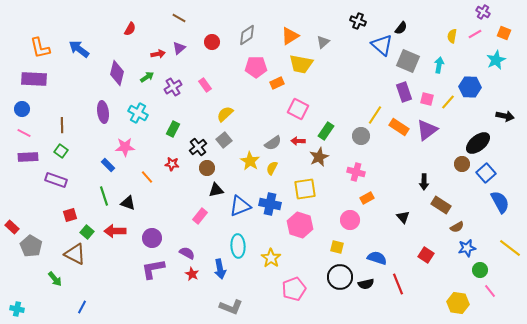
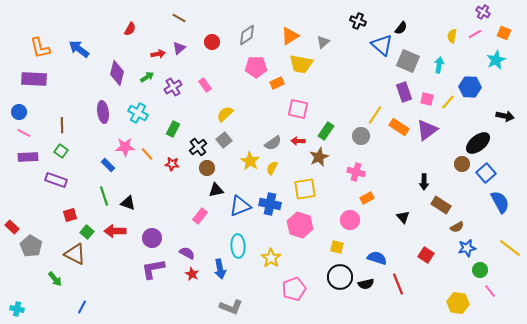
blue circle at (22, 109): moved 3 px left, 3 px down
pink square at (298, 109): rotated 15 degrees counterclockwise
orange line at (147, 177): moved 23 px up
